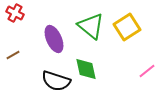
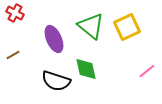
yellow square: rotated 8 degrees clockwise
